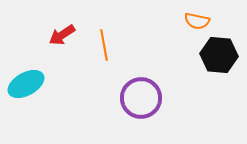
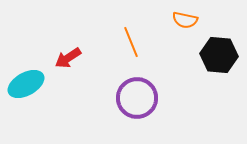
orange semicircle: moved 12 px left, 1 px up
red arrow: moved 6 px right, 23 px down
orange line: moved 27 px right, 3 px up; rotated 12 degrees counterclockwise
purple circle: moved 4 px left
